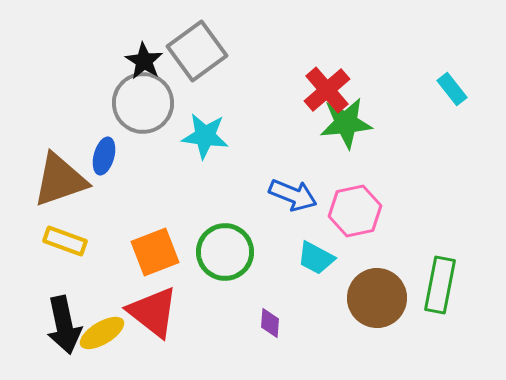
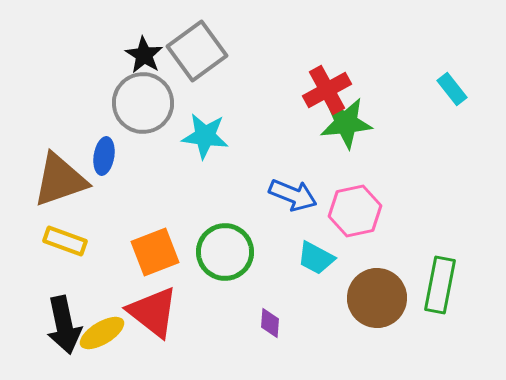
black star: moved 6 px up
red cross: rotated 12 degrees clockwise
blue ellipse: rotated 6 degrees counterclockwise
